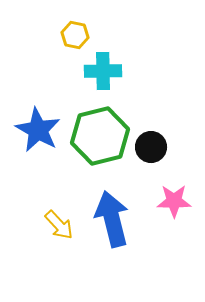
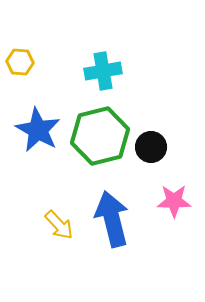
yellow hexagon: moved 55 px left, 27 px down; rotated 8 degrees counterclockwise
cyan cross: rotated 9 degrees counterclockwise
